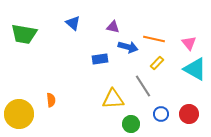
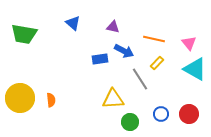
blue arrow: moved 4 px left, 4 px down; rotated 12 degrees clockwise
gray line: moved 3 px left, 7 px up
yellow circle: moved 1 px right, 16 px up
green circle: moved 1 px left, 2 px up
